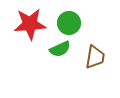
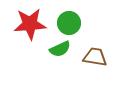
brown trapezoid: rotated 90 degrees counterclockwise
